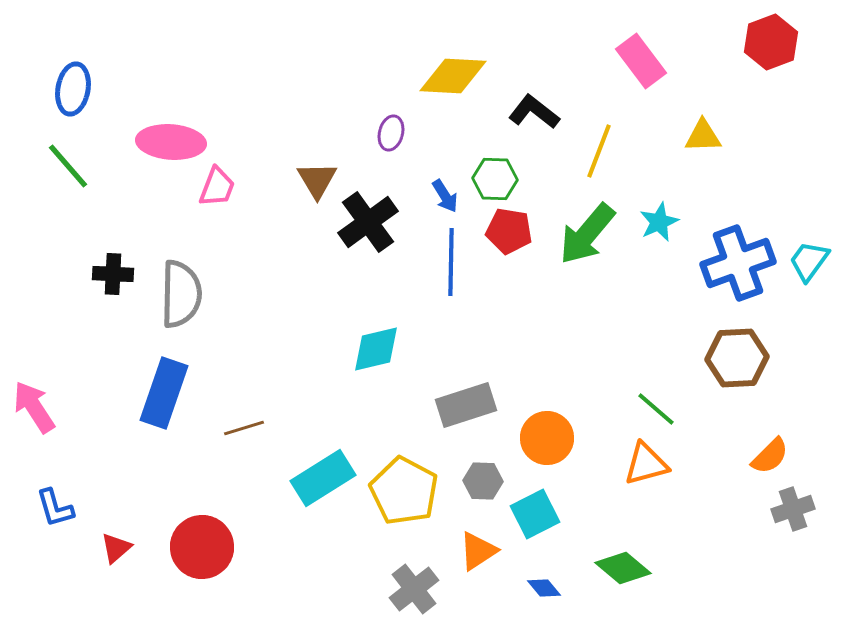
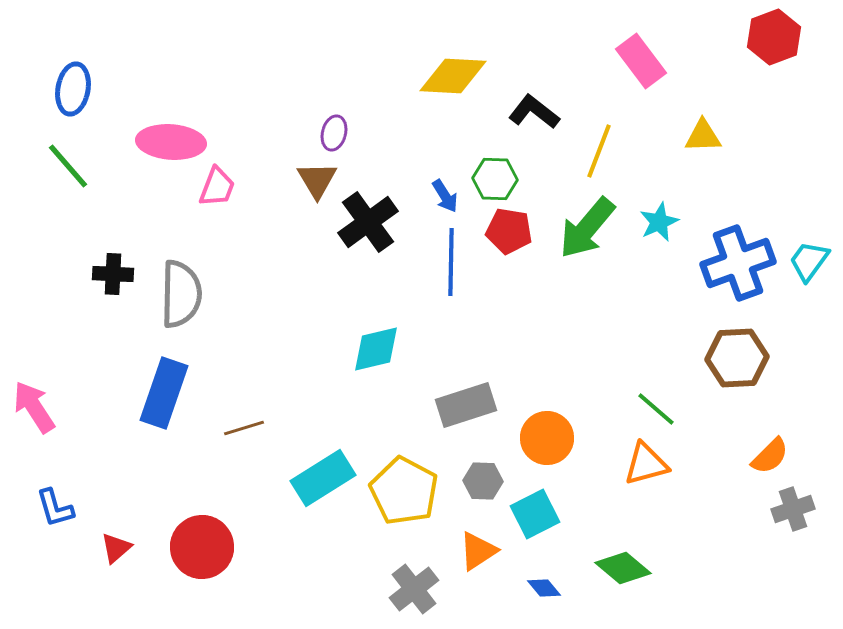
red hexagon at (771, 42): moved 3 px right, 5 px up
purple ellipse at (391, 133): moved 57 px left
green arrow at (587, 234): moved 6 px up
